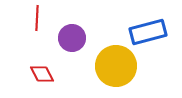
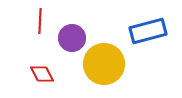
red line: moved 3 px right, 3 px down
blue rectangle: moved 1 px up
yellow circle: moved 12 px left, 2 px up
